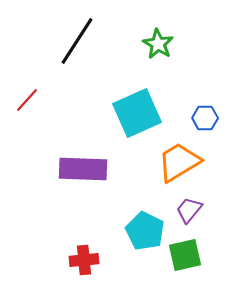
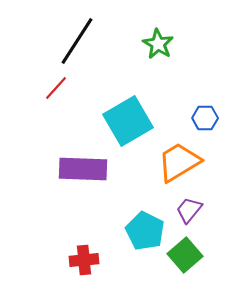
red line: moved 29 px right, 12 px up
cyan square: moved 9 px left, 8 px down; rotated 6 degrees counterclockwise
green square: rotated 28 degrees counterclockwise
